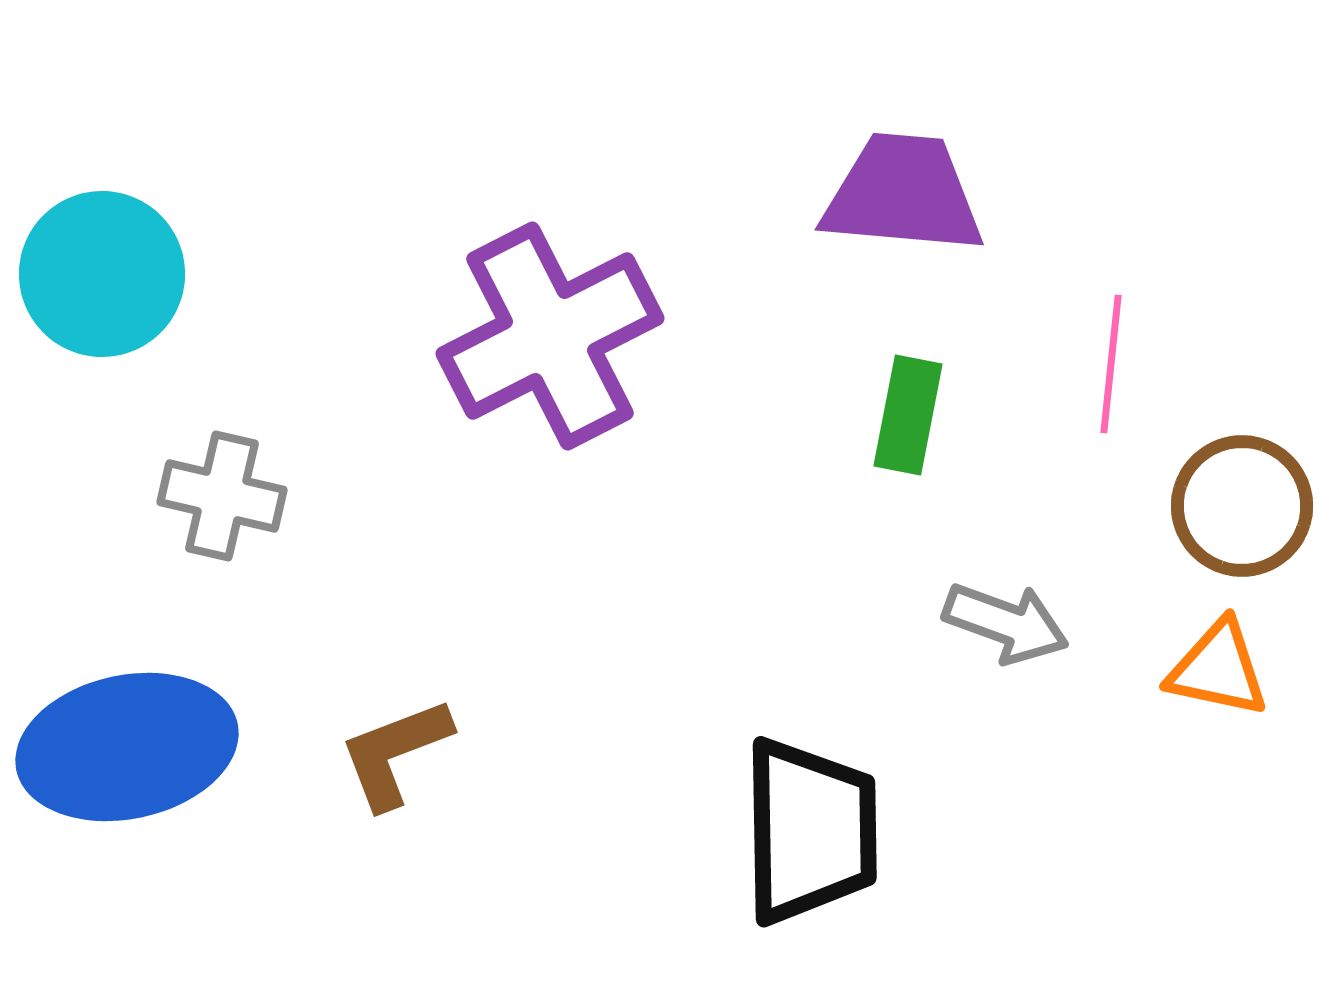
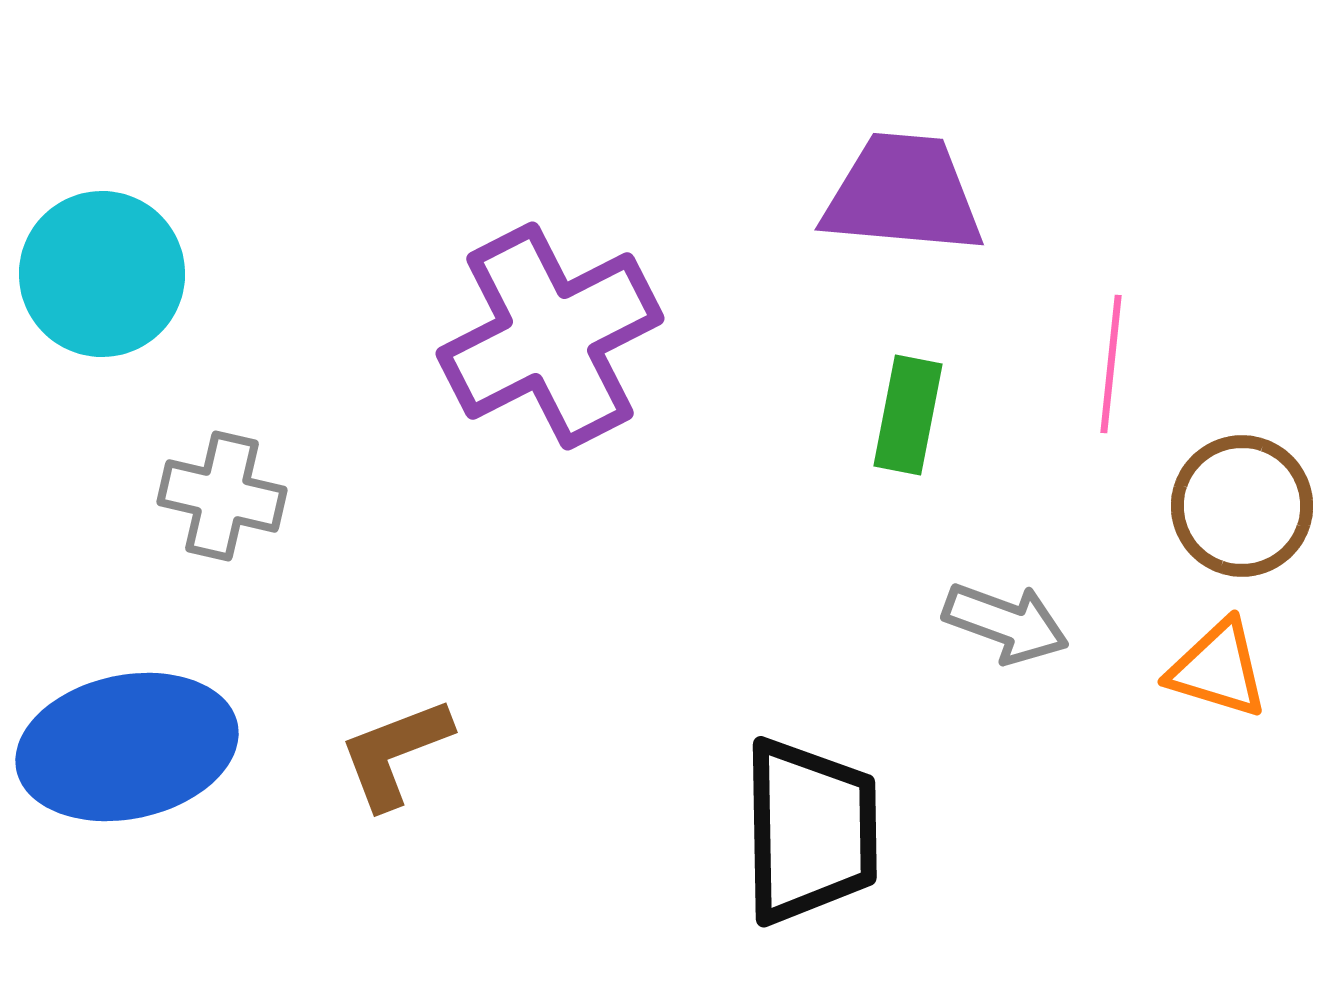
orange triangle: rotated 5 degrees clockwise
